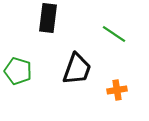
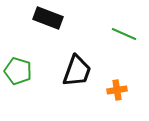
black rectangle: rotated 76 degrees counterclockwise
green line: moved 10 px right; rotated 10 degrees counterclockwise
black trapezoid: moved 2 px down
